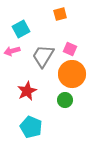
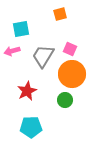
cyan square: rotated 18 degrees clockwise
cyan pentagon: rotated 25 degrees counterclockwise
